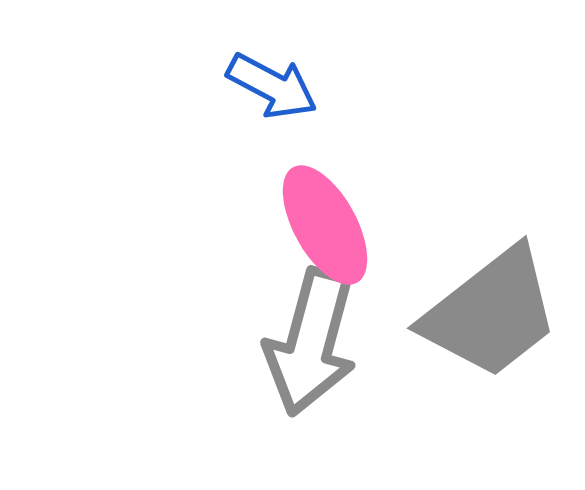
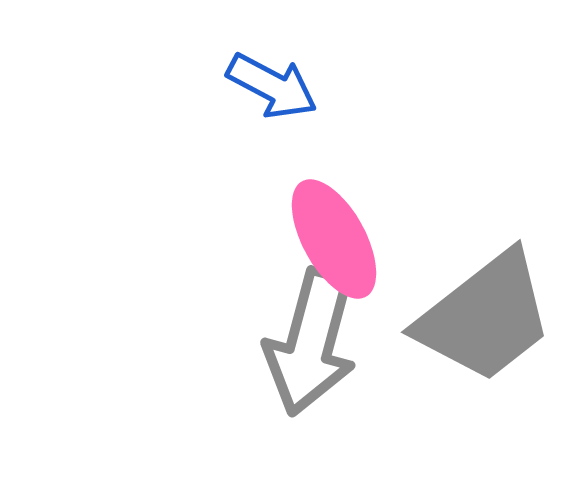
pink ellipse: moved 9 px right, 14 px down
gray trapezoid: moved 6 px left, 4 px down
